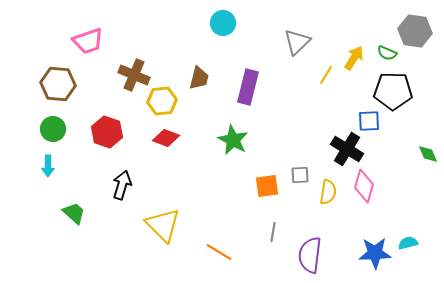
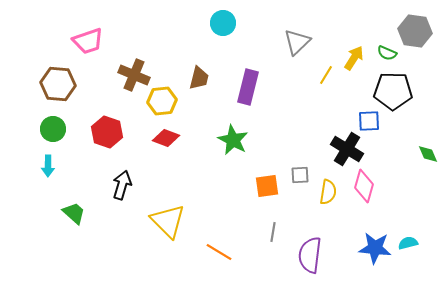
yellow triangle: moved 5 px right, 4 px up
blue star: moved 5 px up; rotated 8 degrees clockwise
